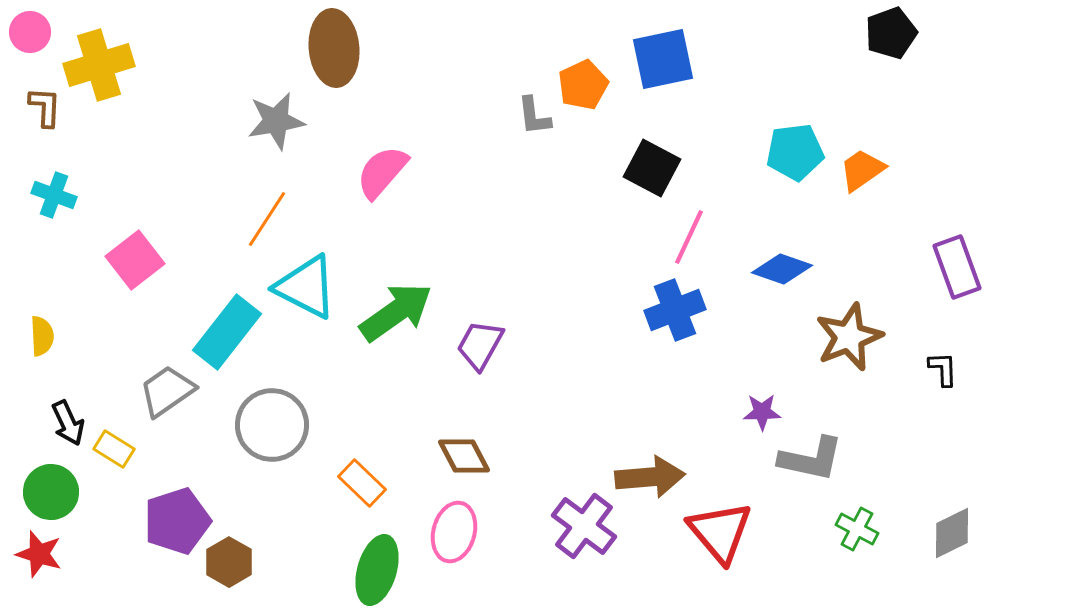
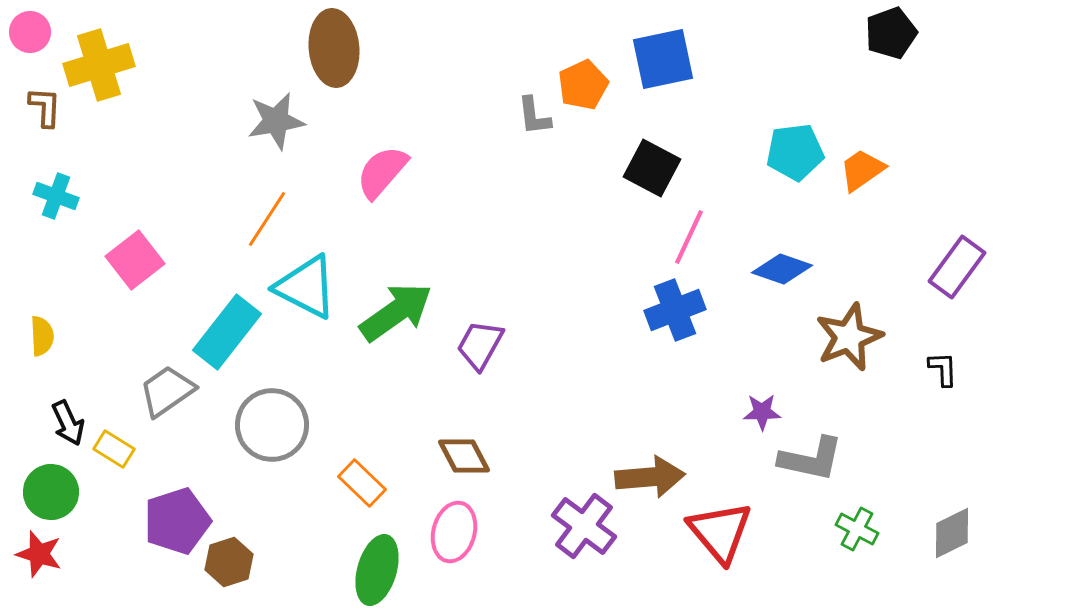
cyan cross at (54, 195): moved 2 px right, 1 px down
purple rectangle at (957, 267): rotated 56 degrees clockwise
brown hexagon at (229, 562): rotated 12 degrees clockwise
